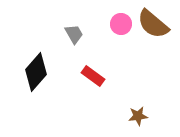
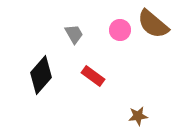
pink circle: moved 1 px left, 6 px down
black diamond: moved 5 px right, 3 px down
